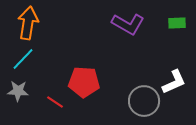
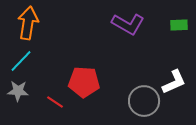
green rectangle: moved 2 px right, 2 px down
cyan line: moved 2 px left, 2 px down
